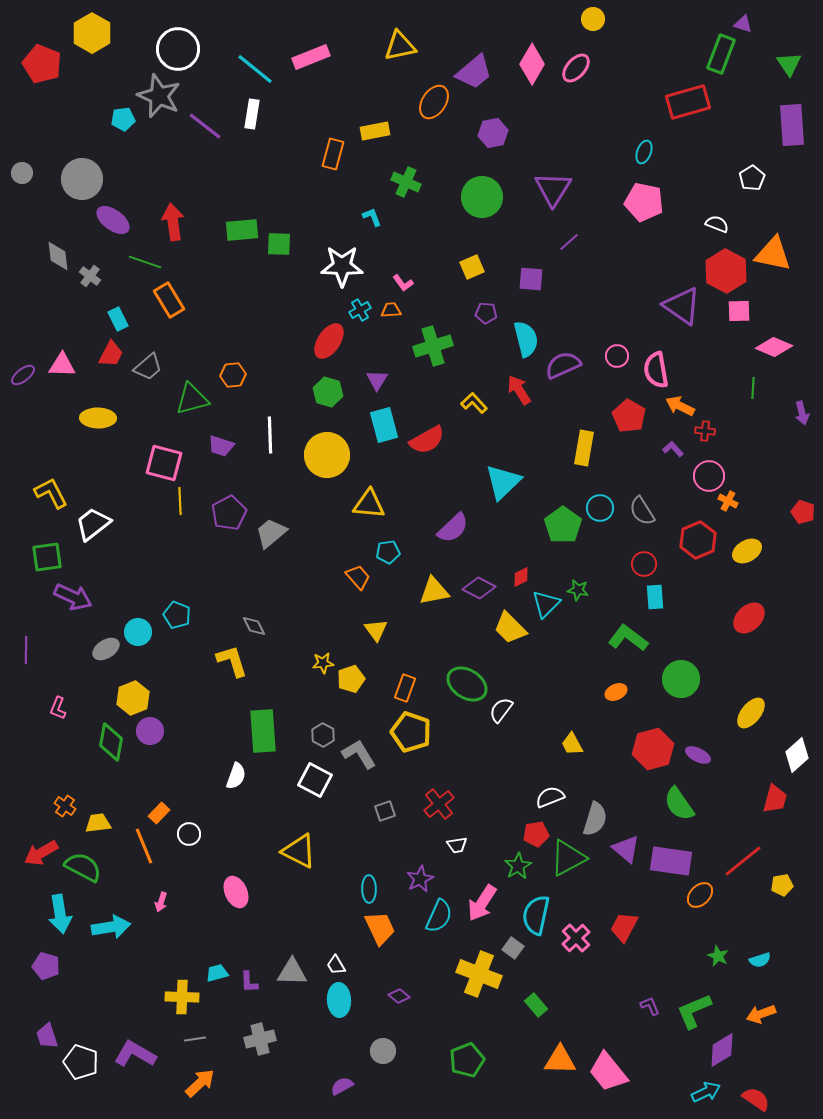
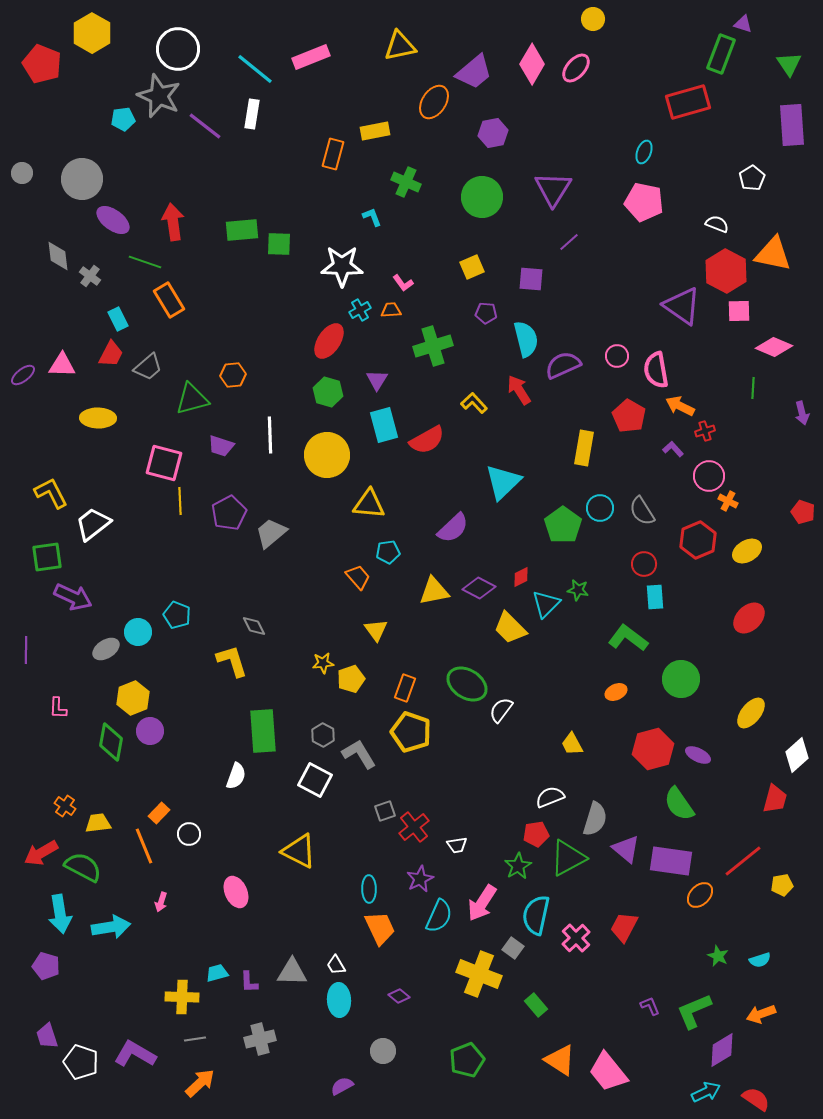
red cross at (705, 431): rotated 24 degrees counterclockwise
pink L-shape at (58, 708): rotated 20 degrees counterclockwise
red cross at (439, 804): moved 25 px left, 23 px down
orange triangle at (560, 1060): rotated 32 degrees clockwise
